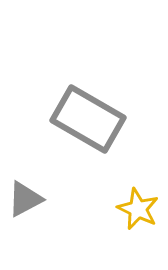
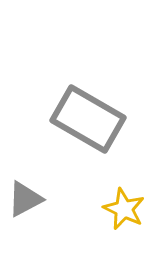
yellow star: moved 14 px left
